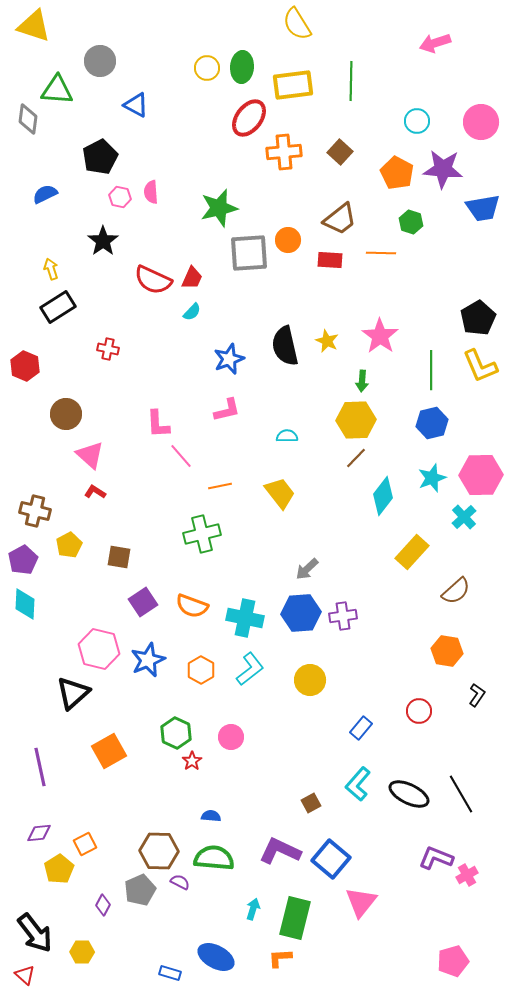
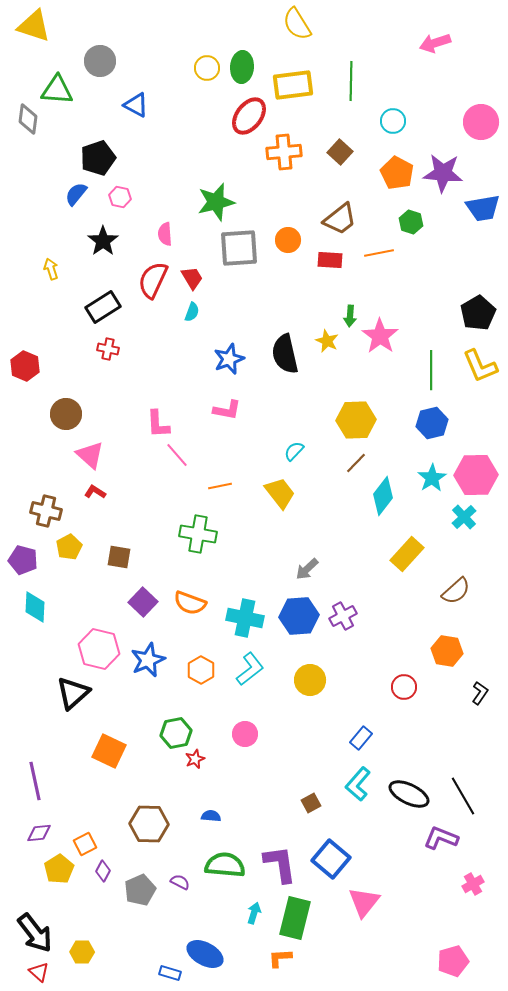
red ellipse at (249, 118): moved 2 px up
cyan circle at (417, 121): moved 24 px left
black pentagon at (100, 157): moved 2 px left, 1 px down; rotated 8 degrees clockwise
purple star at (443, 169): moved 4 px down
pink semicircle at (151, 192): moved 14 px right, 42 px down
blue semicircle at (45, 194): moved 31 px right; rotated 25 degrees counterclockwise
green star at (219, 208): moved 3 px left, 6 px up
gray square at (249, 253): moved 10 px left, 5 px up
orange line at (381, 253): moved 2 px left; rotated 12 degrees counterclockwise
red trapezoid at (192, 278): rotated 55 degrees counterclockwise
red semicircle at (153, 280): rotated 90 degrees clockwise
black rectangle at (58, 307): moved 45 px right
cyan semicircle at (192, 312): rotated 24 degrees counterclockwise
black pentagon at (478, 318): moved 5 px up
black semicircle at (285, 346): moved 8 px down
green arrow at (362, 381): moved 12 px left, 65 px up
pink L-shape at (227, 410): rotated 24 degrees clockwise
cyan semicircle at (287, 436): moved 7 px right, 15 px down; rotated 45 degrees counterclockwise
pink line at (181, 456): moved 4 px left, 1 px up
brown line at (356, 458): moved 5 px down
pink hexagon at (481, 475): moved 5 px left
cyan star at (432, 478): rotated 12 degrees counterclockwise
brown cross at (35, 511): moved 11 px right
green cross at (202, 534): moved 4 px left; rotated 24 degrees clockwise
yellow pentagon at (69, 545): moved 2 px down
yellow rectangle at (412, 552): moved 5 px left, 2 px down
purple pentagon at (23, 560): rotated 28 degrees counterclockwise
purple square at (143, 602): rotated 12 degrees counterclockwise
cyan diamond at (25, 604): moved 10 px right, 3 px down
orange semicircle at (192, 606): moved 2 px left, 3 px up
blue hexagon at (301, 613): moved 2 px left, 3 px down
purple cross at (343, 616): rotated 20 degrees counterclockwise
black L-shape at (477, 695): moved 3 px right, 2 px up
red circle at (419, 711): moved 15 px left, 24 px up
blue rectangle at (361, 728): moved 10 px down
green hexagon at (176, 733): rotated 24 degrees clockwise
pink circle at (231, 737): moved 14 px right, 3 px up
orange square at (109, 751): rotated 36 degrees counterclockwise
red star at (192, 761): moved 3 px right, 2 px up; rotated 12 degrees clockwise
purple line at (40, 767): moved 5 px left, 14 px down
black line at (461, 794): moved 2 px right, 2 px down
brown hexagon at (159, 851): moved 10 px left, 27 px up
purple L-shape at (280, 851): moved 13 px down; rotated 57 degrees clockwise
green semicircle at (214, 858): moved 11 px right, 7 px down
purple L-shape at (436, 858): moved 5 px right, 20 px up
pink cross at (467, 875): moved 6 px right, 9 px down
pink triangle at (361, 902): moved 3 px right
purple diamond at (103, 905): moved 34 px up
cyan arrow at (253, 909): moved 1 px right, 4 px down
blue ellipse at (216, 957): moved 11 px left, 3 px up
red triangle at (25, 975): moved 14 px right, 3 px up
